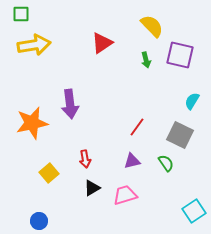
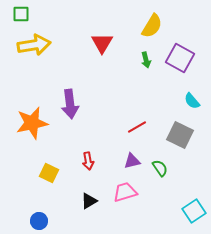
yellow semicircle: rotated 75 degrees clockwise
red triangle: rotated 25 degrees counterclockwise
purple square: moved 3 px down; rotated 16 degrees clockwise
cyan semicircle: rotated 72 degrees counterclockwise
red line: rotated 24 degrees clockwise
red arrow: moved 3 px right, 2 px down
green semicircle: moved 6 px left, 5 px down
yellow square: rotated 24 degrees counterclockwise
black triangle: moved 3 px left, 13 px down
pink trapezoid: moved 3 px up
